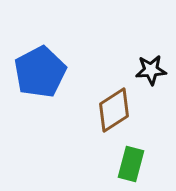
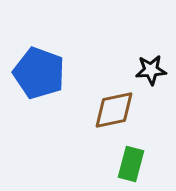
blue pentagon: moved 1 px left, 1 px down; rotated 24 degrees counterclockwise
brown diamond: rotated 21 degrees clockwise
